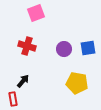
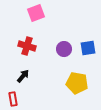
black arrow: moved 5 px up
